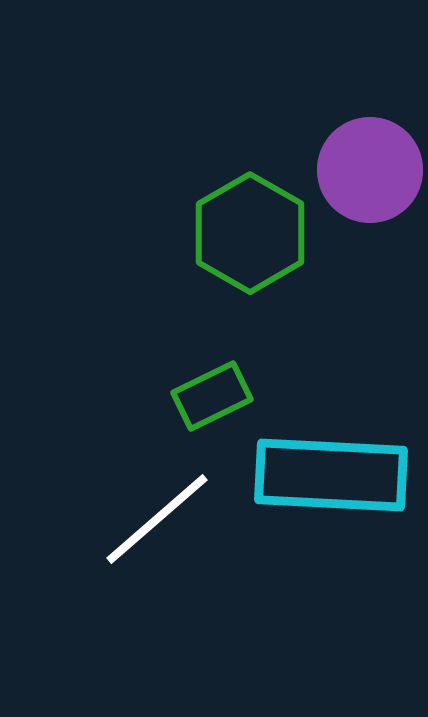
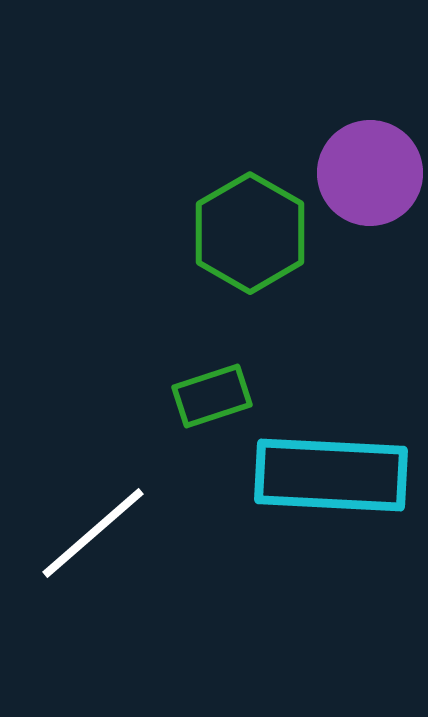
purple circle: moved 3 px down
green rectangle: rotated 8 degrees clockwise
white line: moved 64 px left, 14 px down
